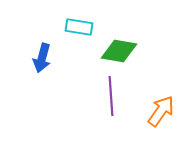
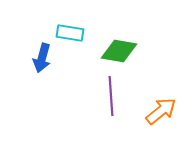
cyan rectangle: moved 9 px left, 6 px down
orange arrow: rotated 16 degrees clockwise
